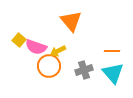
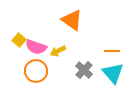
orange triangle: moved 1 px right, 1 px up; rotated 15 degrees counterclockwise
orange circle: moved 13 px left, 5 px down
gray cross: rotated 30 degrees counterclockwise
